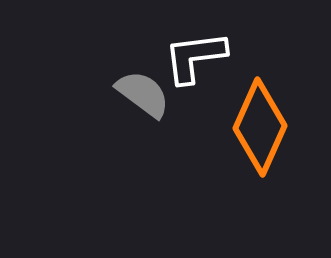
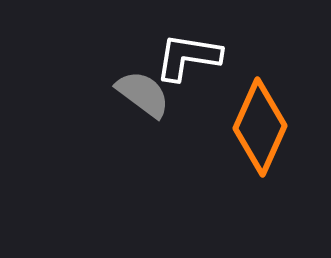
white L-shape: moved 7 px left; rotated 16 degrees clockwise
